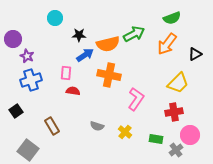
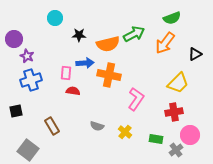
purple circle: moved 1 px right
orange arrow: moved 2 px left, 1 px up
blue arrow: moved 8 px down; rotated 30 degrees clockwise
black square: rotated 24 degrees clockwise
